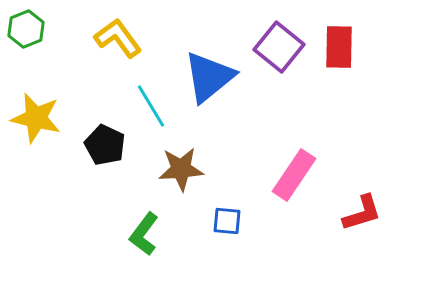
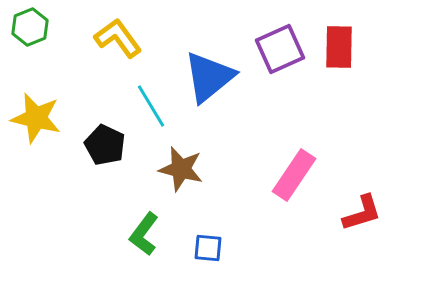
green hexagon: moved 4 px right, 2 px up
purple square: moved 1 px right, 2 px down; rotated 27 degrees clockwise
brown star: rotated 18 degrees clockwise
blue square: moved 19 px left, 27 px down
